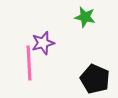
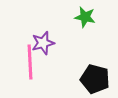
pink line: moved 1 px right, 1 px up
black pentagon: rotated 8 degrees counterclockwise
